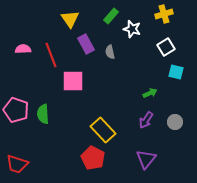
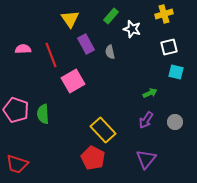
white square: moved 3 px right; rotated 18 degrees clockwise
pink square: rotated 30 degrees counterclockwise
